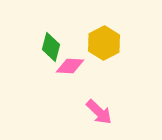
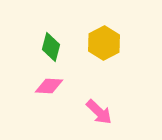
pink diamond: moved 21 px left, 20 px down
